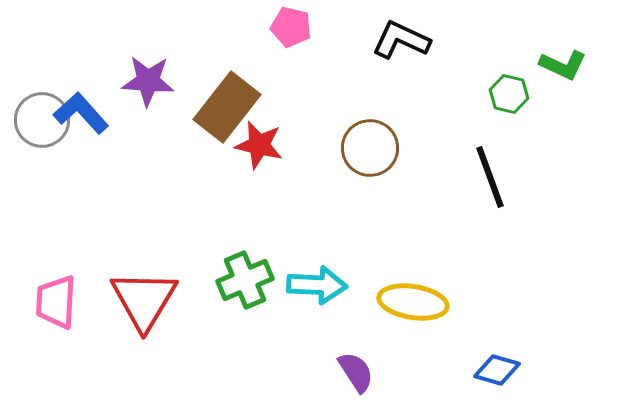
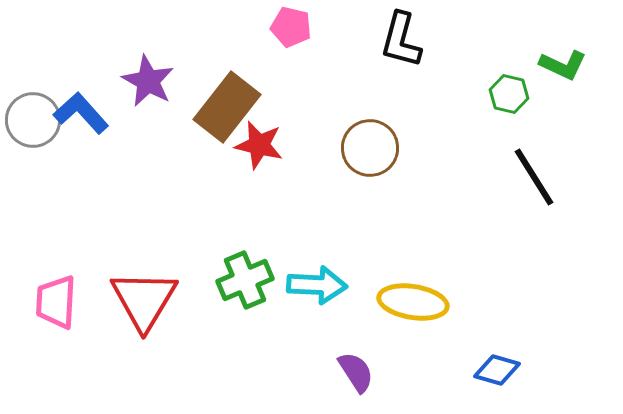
black L-shape: rotated 100 degrees counterclockwise
purple star: rotated 24 degrees clockwise
gray circle: moved 9 px left
black line: moved 44 px right; rotated 12 degrees counterclockwise
